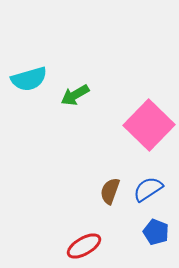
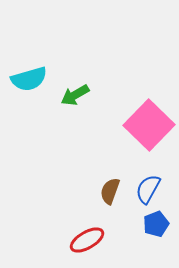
blue semicircle: rotated 28 degrees counterclockwise
blue pentagon: moved 8 px up; rotated 30 degrees clockwise
red ellipse: moved 3 px right, 6 px up
